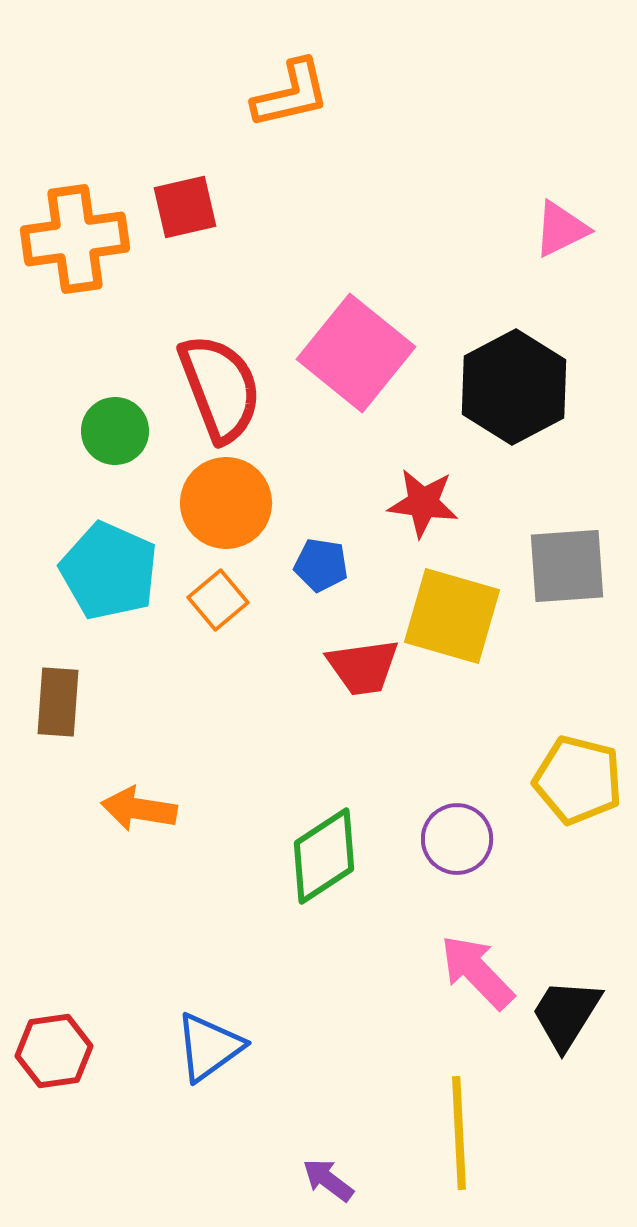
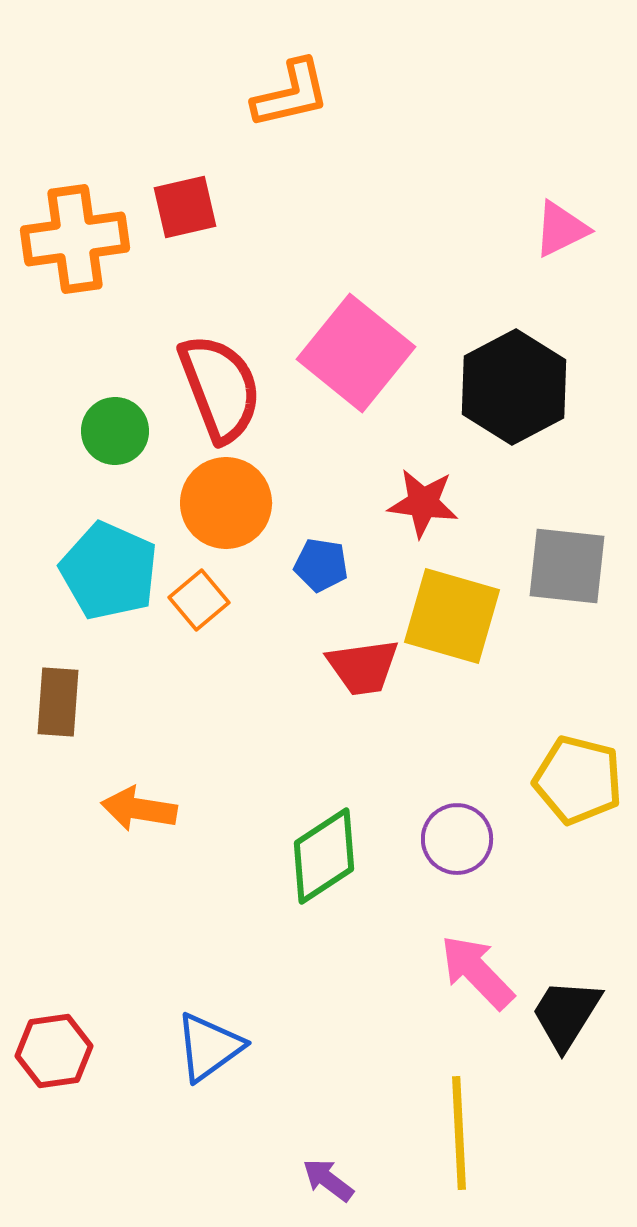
gray square: rotated 10 degrees clockwise
orange square: moved 19 px left
